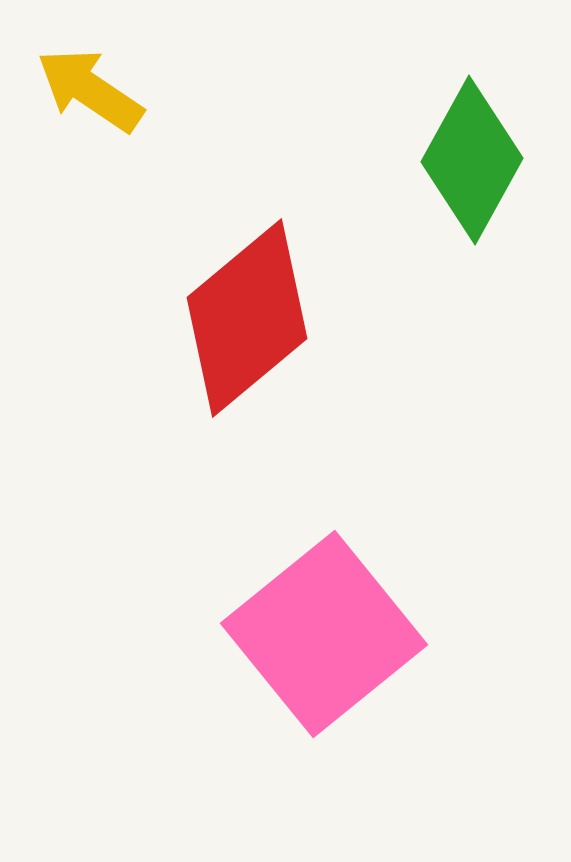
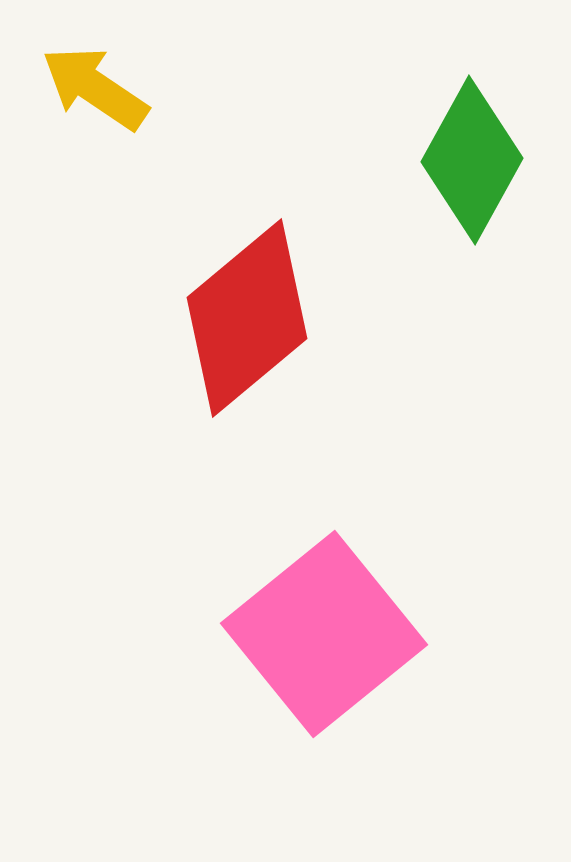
yellow arrow: moved 5 px right, 2 px up
